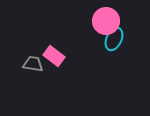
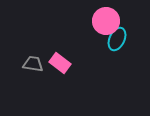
cyan ellipse: moved 3 px right
pink rectangle: moved 6 px right, 7 px down
